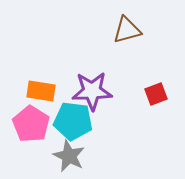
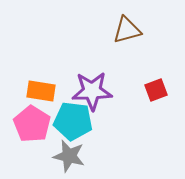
red square: moved 4 px up
pink pentagon: moved 1 px right
gray star: rotated 12 degrees counterclockwise
